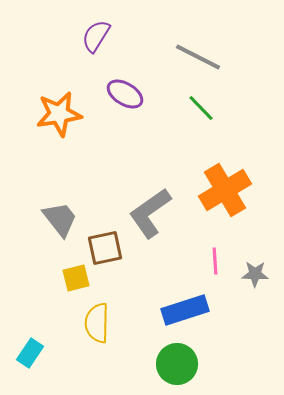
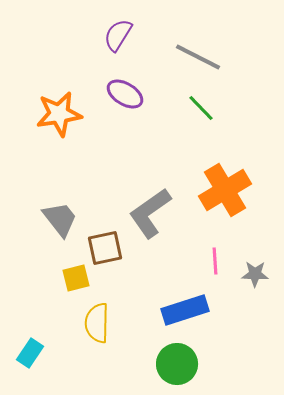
purple semicircle: moved 22 px right, 1 px up
